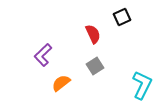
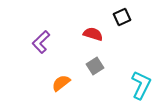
red semicircle: rotated 48 degrees counterclockwise
purple L-shape: moved 2 px left, 13 px up
cyan L-shape: moved 1 px left
